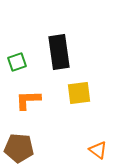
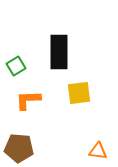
black rectangle: rotated 8 degrees clockwise
green square: moved 1 px left, 4 px down; rotated 12 degrees counterclockwise
orange triangle: moved 1 px down; rotated 30 degrees counterclockwise
